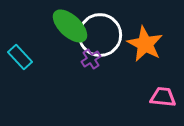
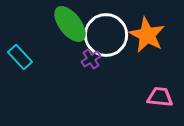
green ellipse: moved 2 px up; rotated 9 degrees clockwise
white circle: moved 6 px right
orange star: moved 2 px right, 9 px up
pink trapezoid: moved 3 px left
